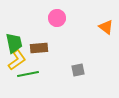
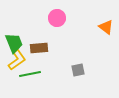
green trapezoid: rotated 10 degrees counterclockwise
green line: moved 2 px right
